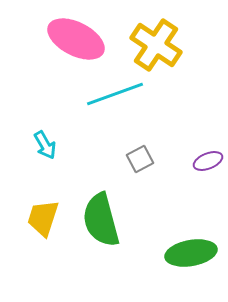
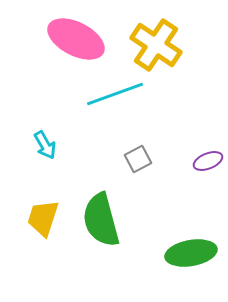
gray square: moved 2 px left
